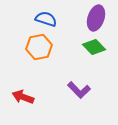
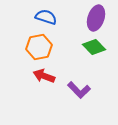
blue semicircle: moved 2 px up
red arrow: moved 21 px right, 21 px up
